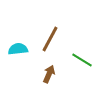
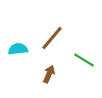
brown line: moved 2 px right, 1 px up; rotated 12 degrees clockwise
green line: moved 2 px right
